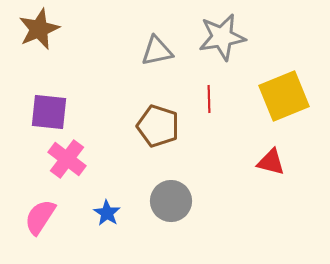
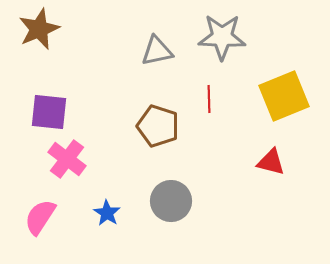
gray star: rotated 12 degrees clockwise
